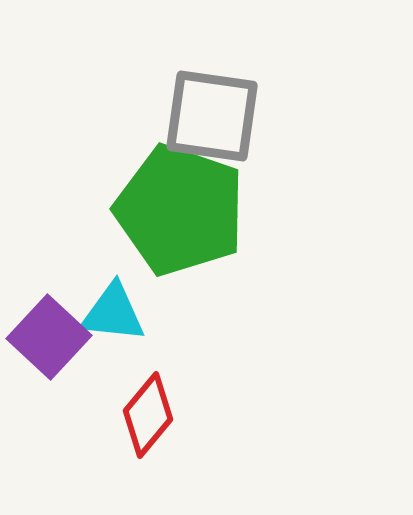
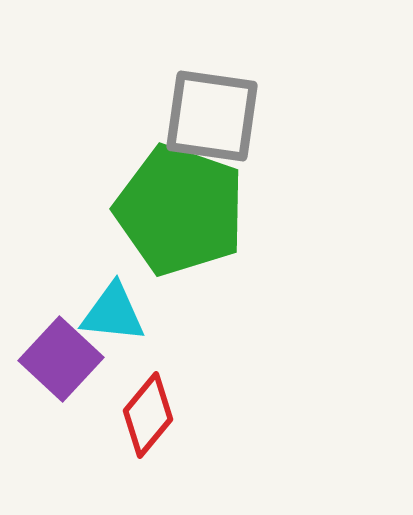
purple square: moved 12 px right, 22 px down
